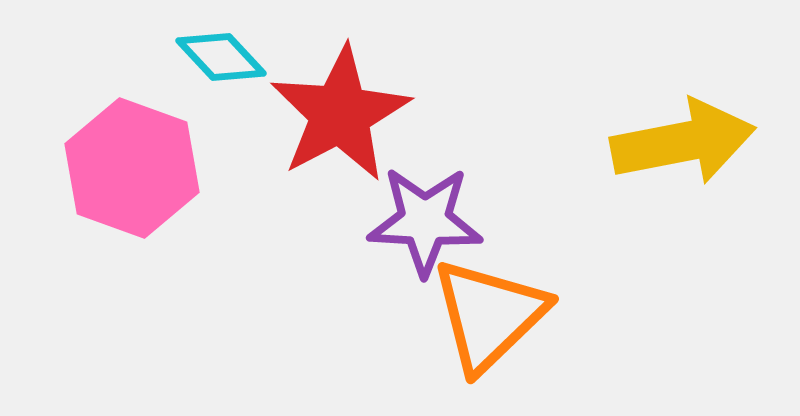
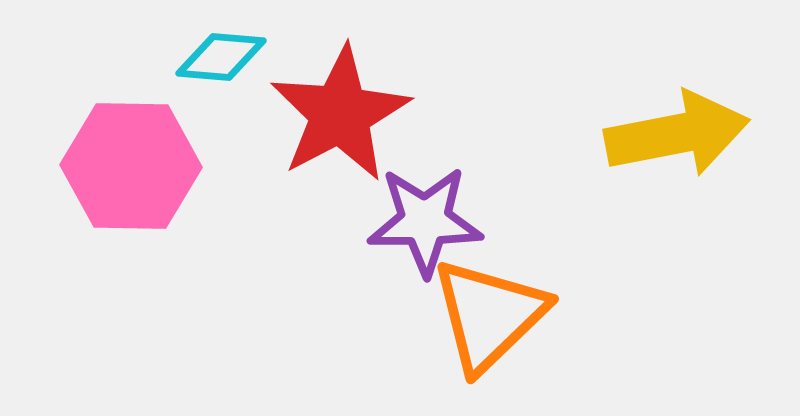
cyan diamond: rotated 42 degrees counterclockwise
yellow arrow: moved 6 px left, 8 px up
pink hexagon: moved 1 px left, 2 px up; rotated 19 degrees counterclockwise
purple star: rotated 3 degrees counterclockwise
